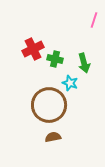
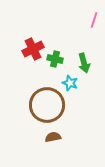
brown circle: moved 2 px left
